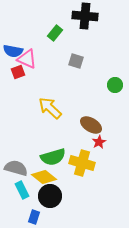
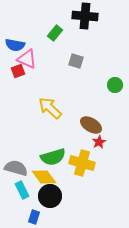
blue semicircle: moved 2 px right, 6 px up
red square: moved 1 px up
yellow diamond: rotated 15 degrees clockwise
